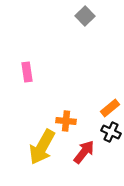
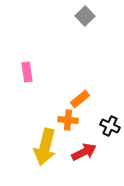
orange rectangle: moved 30 px left, 9 px up
orange cross: moved 2 px right, 1 px up
black cross: moved 1 px left, 6 px up
yellow arrow: moved 3 px right; rotated 15 degrees counterclockwise
red arrow: rotated 25 degrees clockwise
